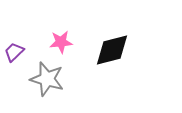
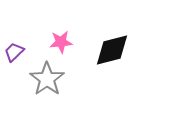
gray star: rotated 20 degrees clockwise
